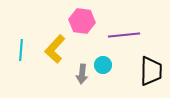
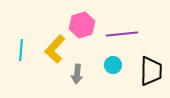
pink hexagon: moved 4 px down; rotated 25 degrees counterclockwise
purple line: moved 2 px left, 1 px up
cyan circle: moved 10 px right
gray arrow: moved 5 px left
